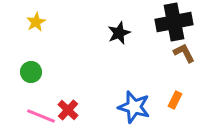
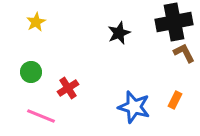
red cross: moved 22 px up; rotated 15 degrees clockwise
